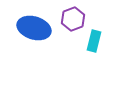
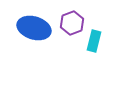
purple hexagon: moved 1 px left, 4 px down
